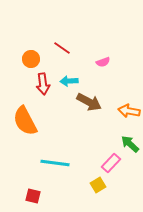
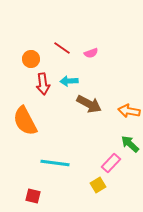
pink semicircle: moved 12 px left, 9 px up
brown arrow: moved 2 px down
